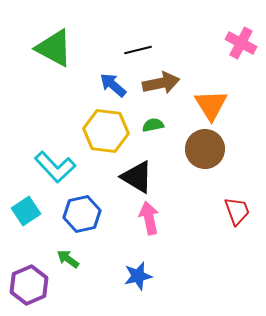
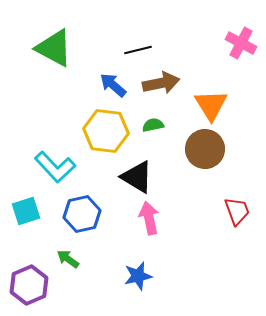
cyan square: rotated 16 degrees clockwise
